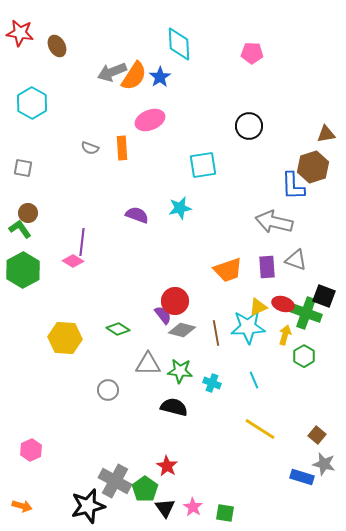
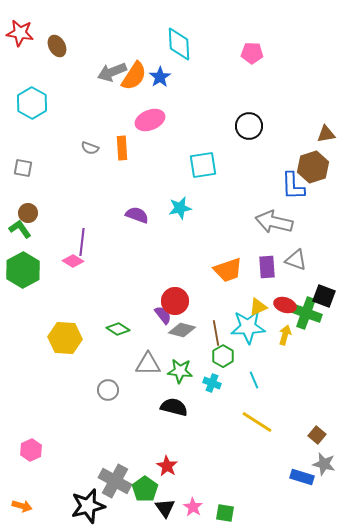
red ellipse at (283, 304): moved 2 px right, 1 px down
green hexagon at (304, 356): moved 81 px left
yellow line at (260, 429): moved 3 px left, 7 px up
